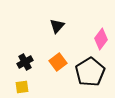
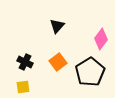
black cross: rotated 35 degrees counterclockwise
yellow square: moved 1 px right
